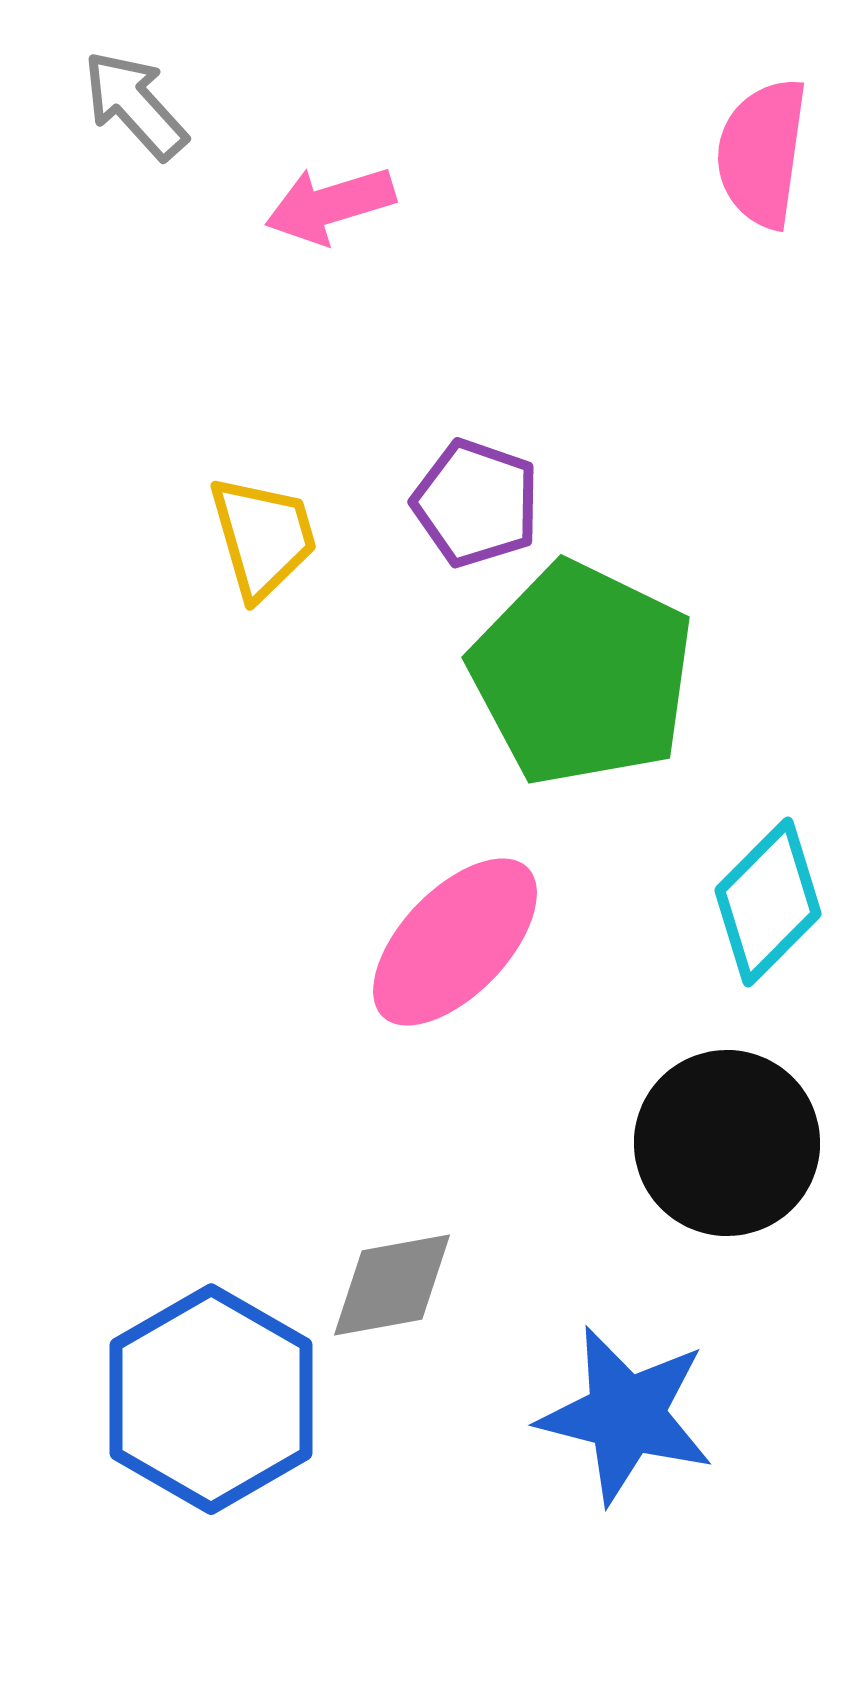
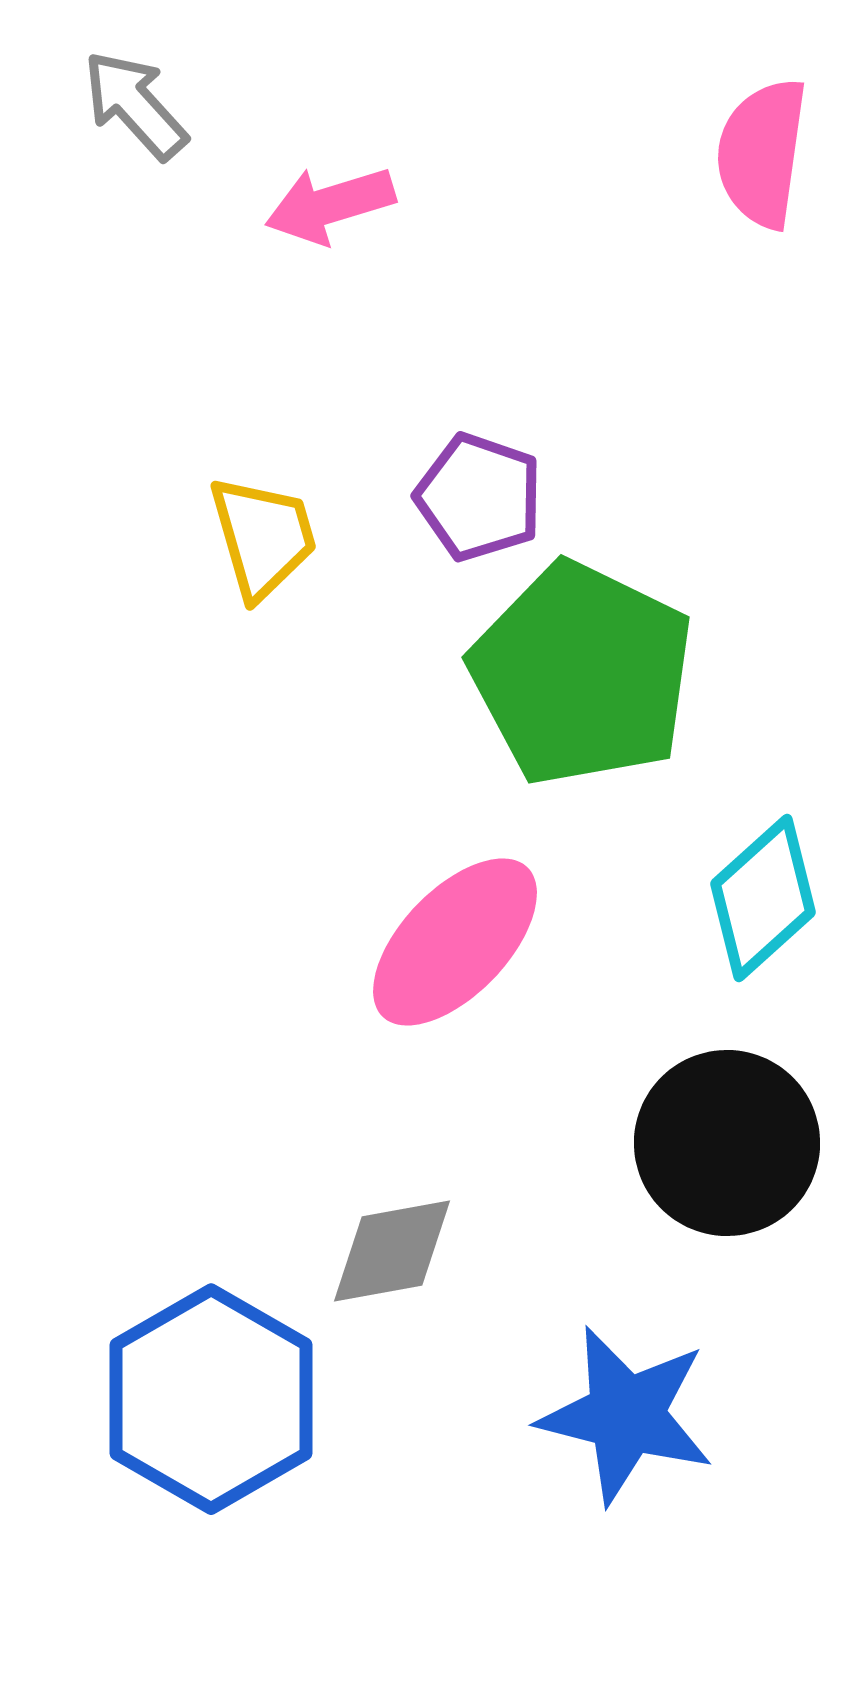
purple pentagon: moved 3 px right, 6 px up
cyan diamond: moved 5 px left, 4 px up; rotated 3 degrees clockwise
gray diamond: moved 34 px up
